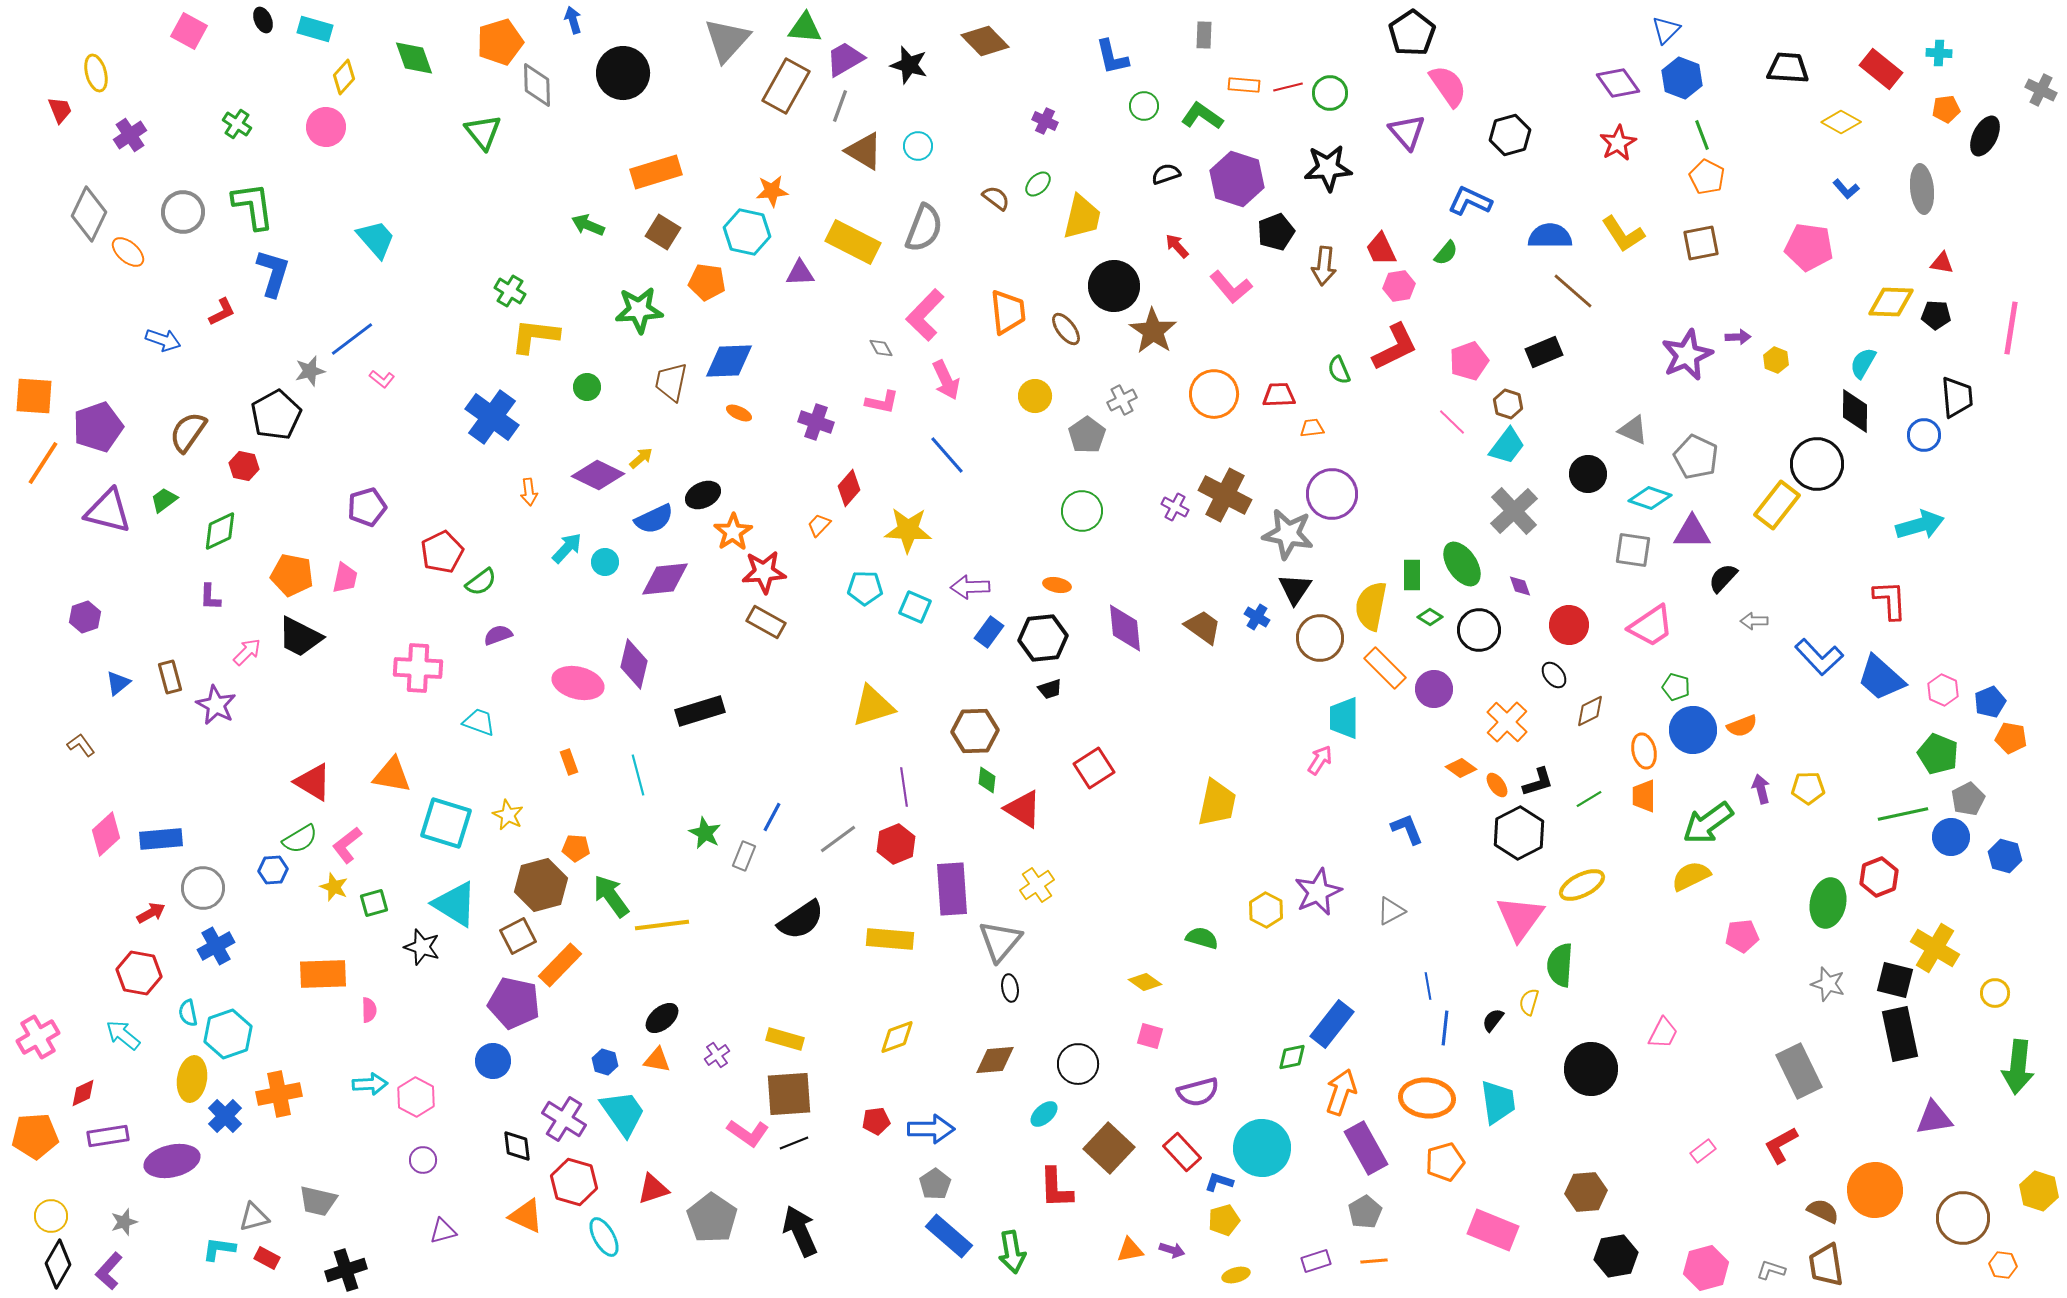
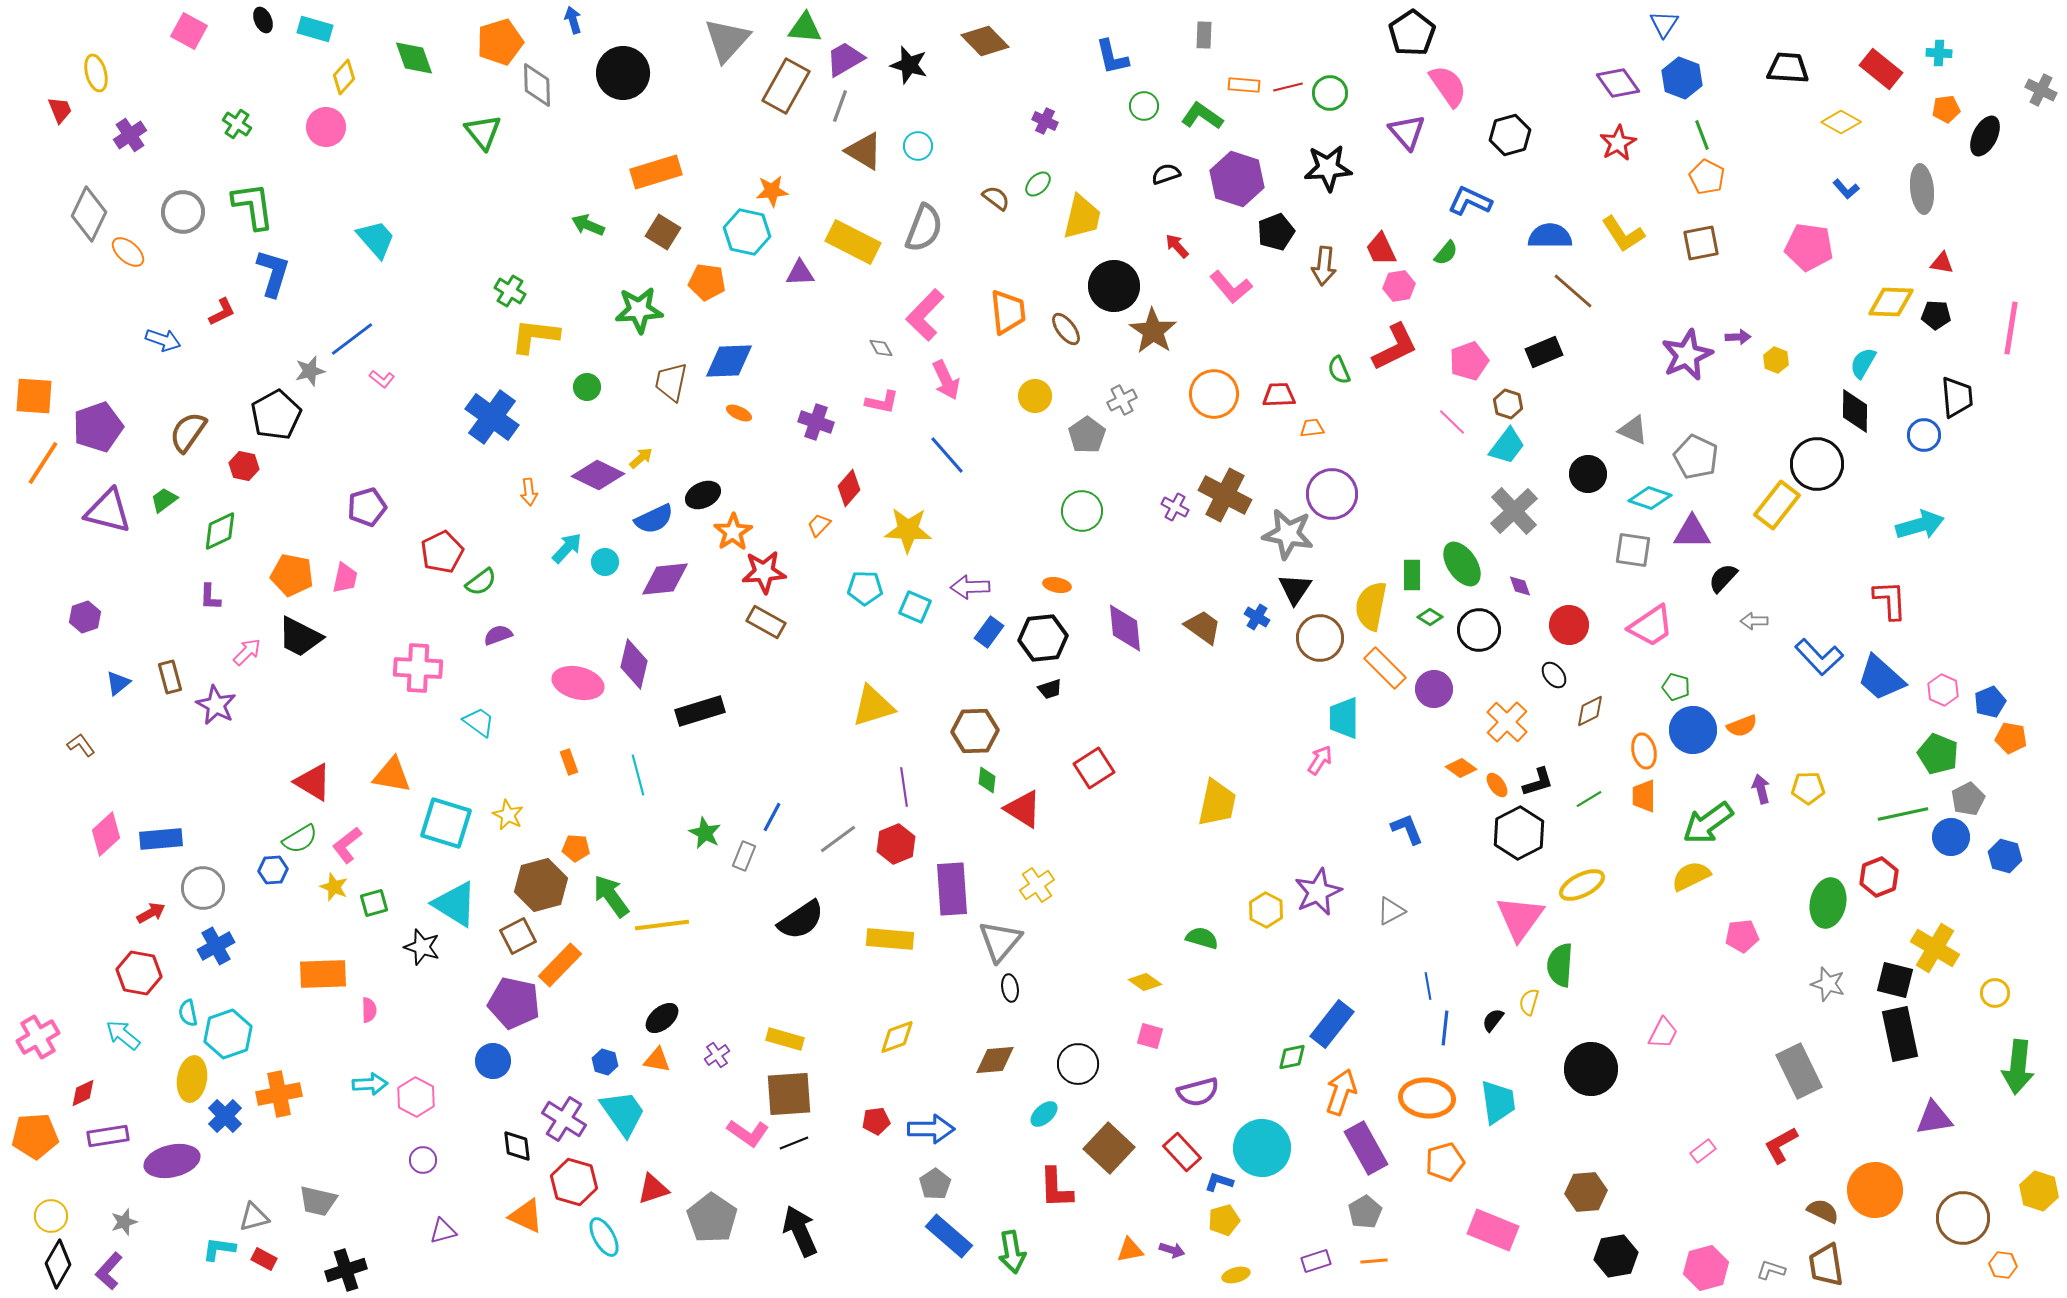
blue triangle at (1666, 30): moved 2 px left, 6 px up; rotated 12 degrees counterclockwise
cyan trapezoid at (479, 722): rotated 16 degrees clockwise
red rectangle at (267, 1258): moved 3 px left, 1 px down
